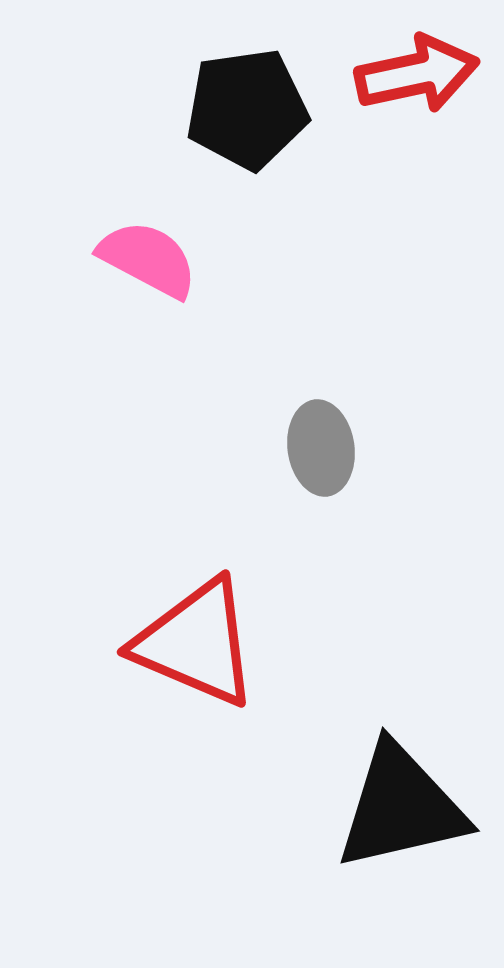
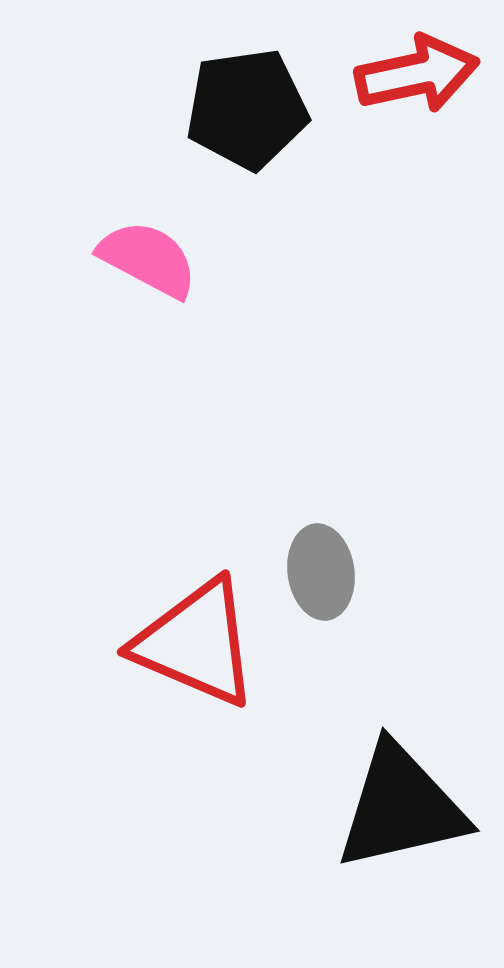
gray ellipse: moved 124 px down
